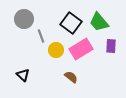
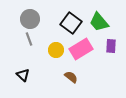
gray circle: moved 6 px right
gray line: moved 12 px left, 3 px down
